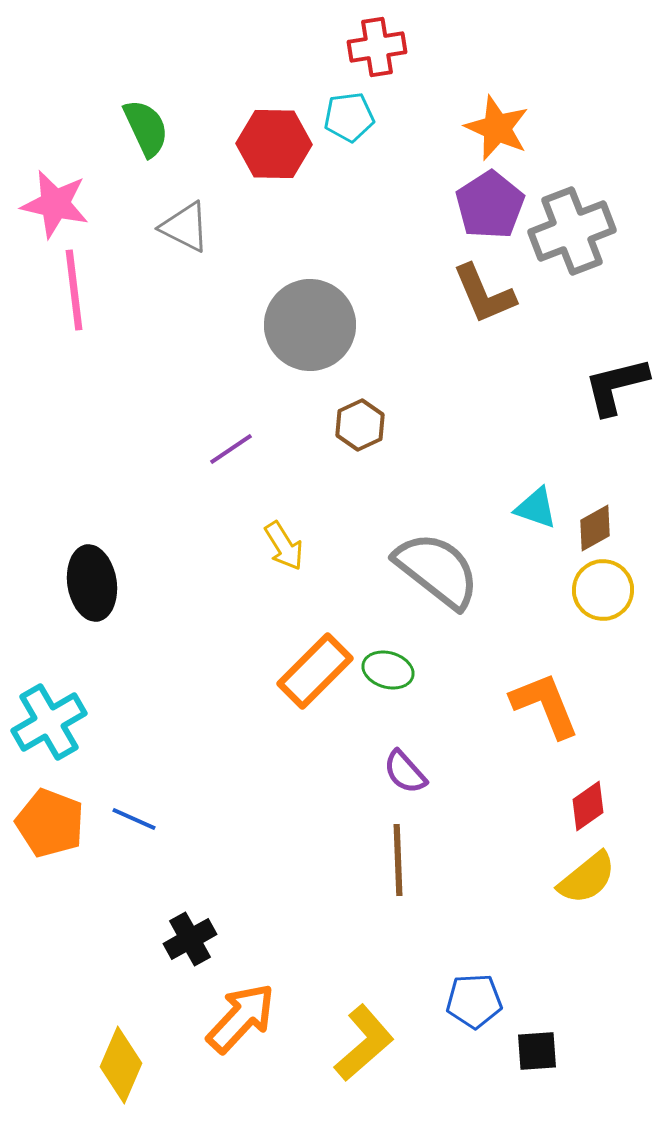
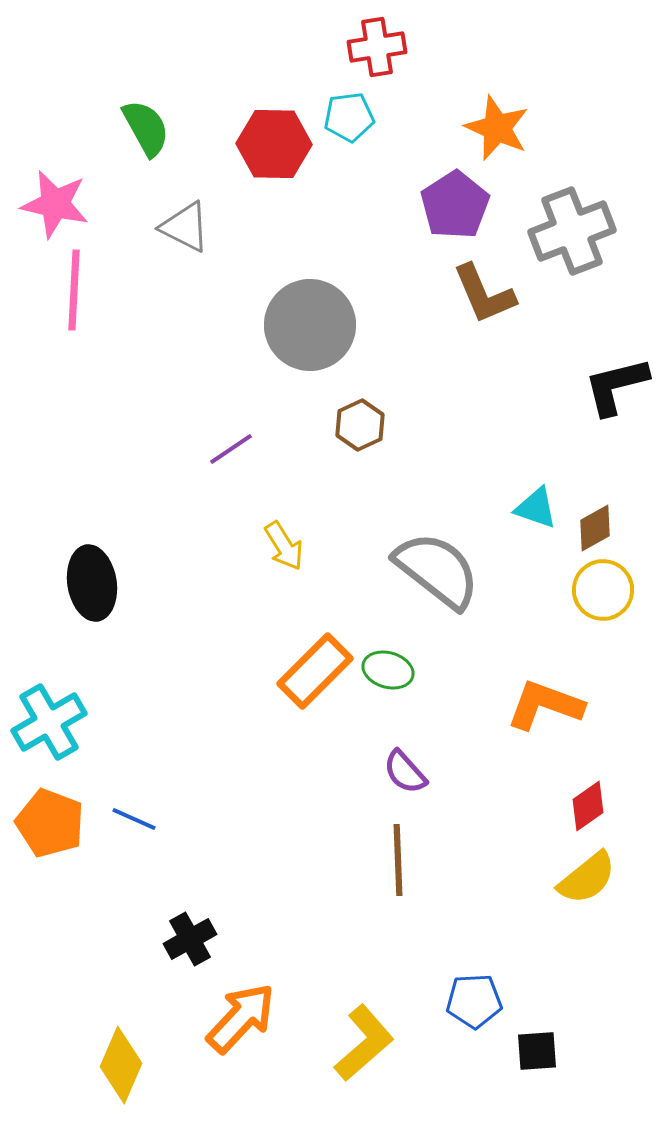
green semicircle: rotated 4 degrees counterclockwise
purple pentagon: moved 35 px left
pink line: rotated 10 degrees clockwise
orange L-shape: rotated 48 degrees counterclockwise
